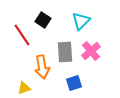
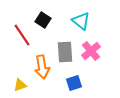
cyan triangle: rotated 36 degrees counterclockwise
yellow triangle: moved 4 px left, 3 px up
